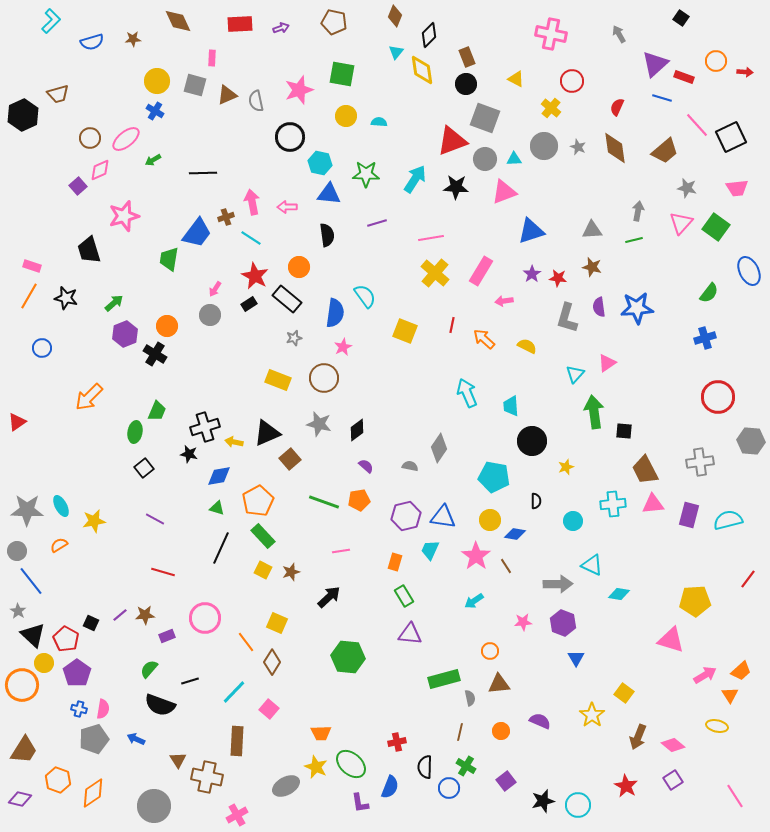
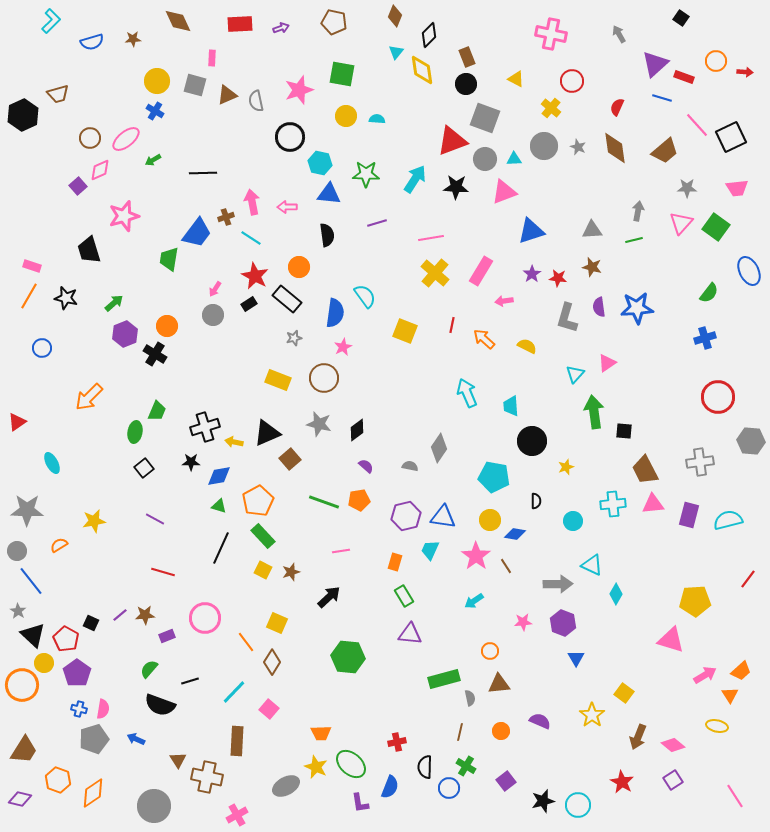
cyan semicircle at (379, 122): moved 2 px left, 3 px up
gray star at (687, 188): rotated 12 degrees counterclockwise
gray circle at (210, 315): moved 3 px right
black star at (189, 454): moved 2 px right, 8 px down; rotated 12 degrees counterclockwise
cyan ellipse at (61, 506): moved 9 px left, 43 px up
green triangle at (217, 508): moved 2 px right, 2 px up
cyan diamond at (619, 594): moved 3 px left; rotated 70 degrees counterclockwise
red star at (626, 786): moved 4 px left, 4 px up
